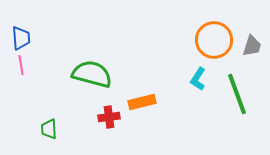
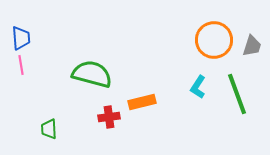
cyan L-shape: moved 8 px down
